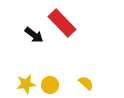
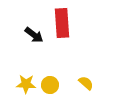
red rectangle: rotated 40 degrees clockwise
yellow star: rotated 12 degrees clockwise
